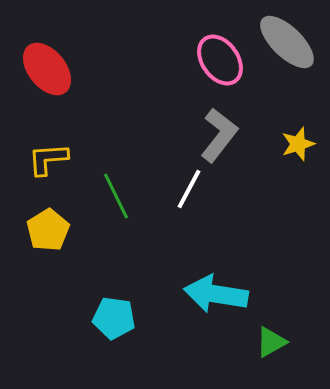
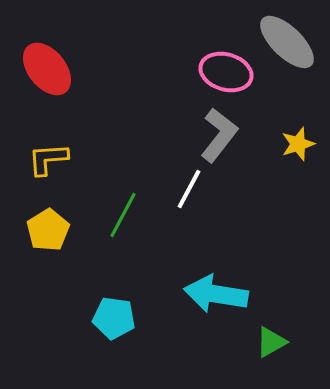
pink ellipse: moved 6 px right, 12 px down; rotated 39 degrees counterclockwise
green line: moved 7 px right, 19 px down; rotated 54 degrees clockwise
